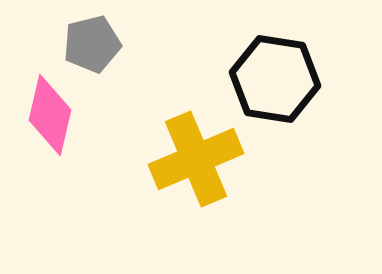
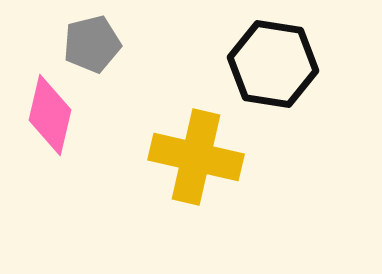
black hexagon: moved 2 px left, 15 px up
yellow cross: moved 2 px up; rotated 36 degrees clockwise
